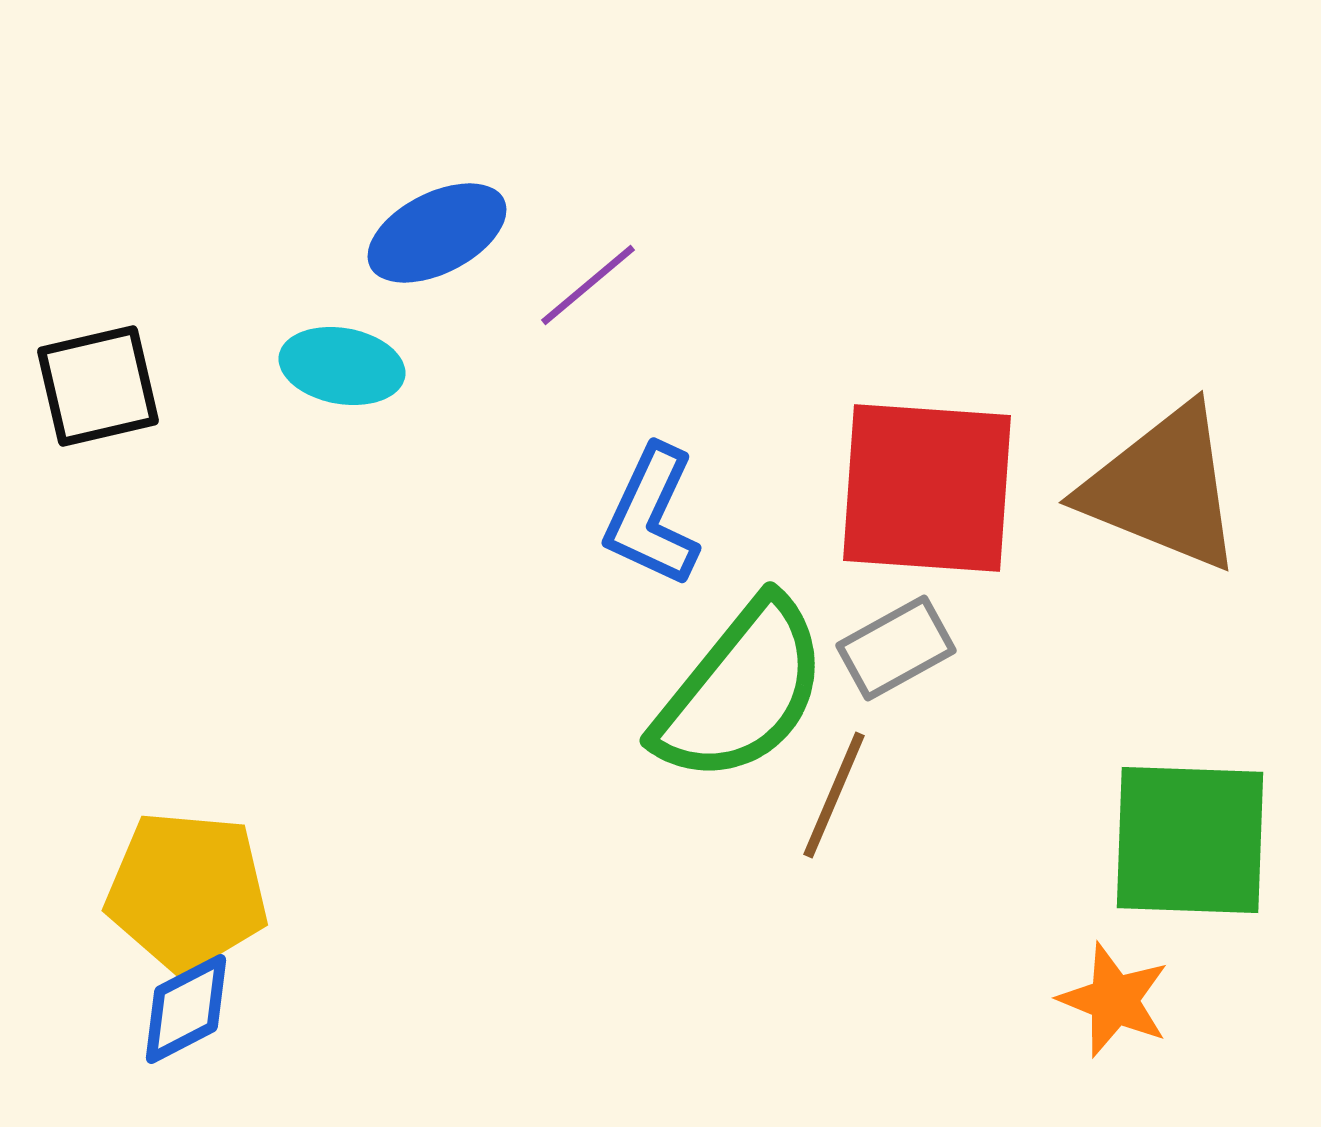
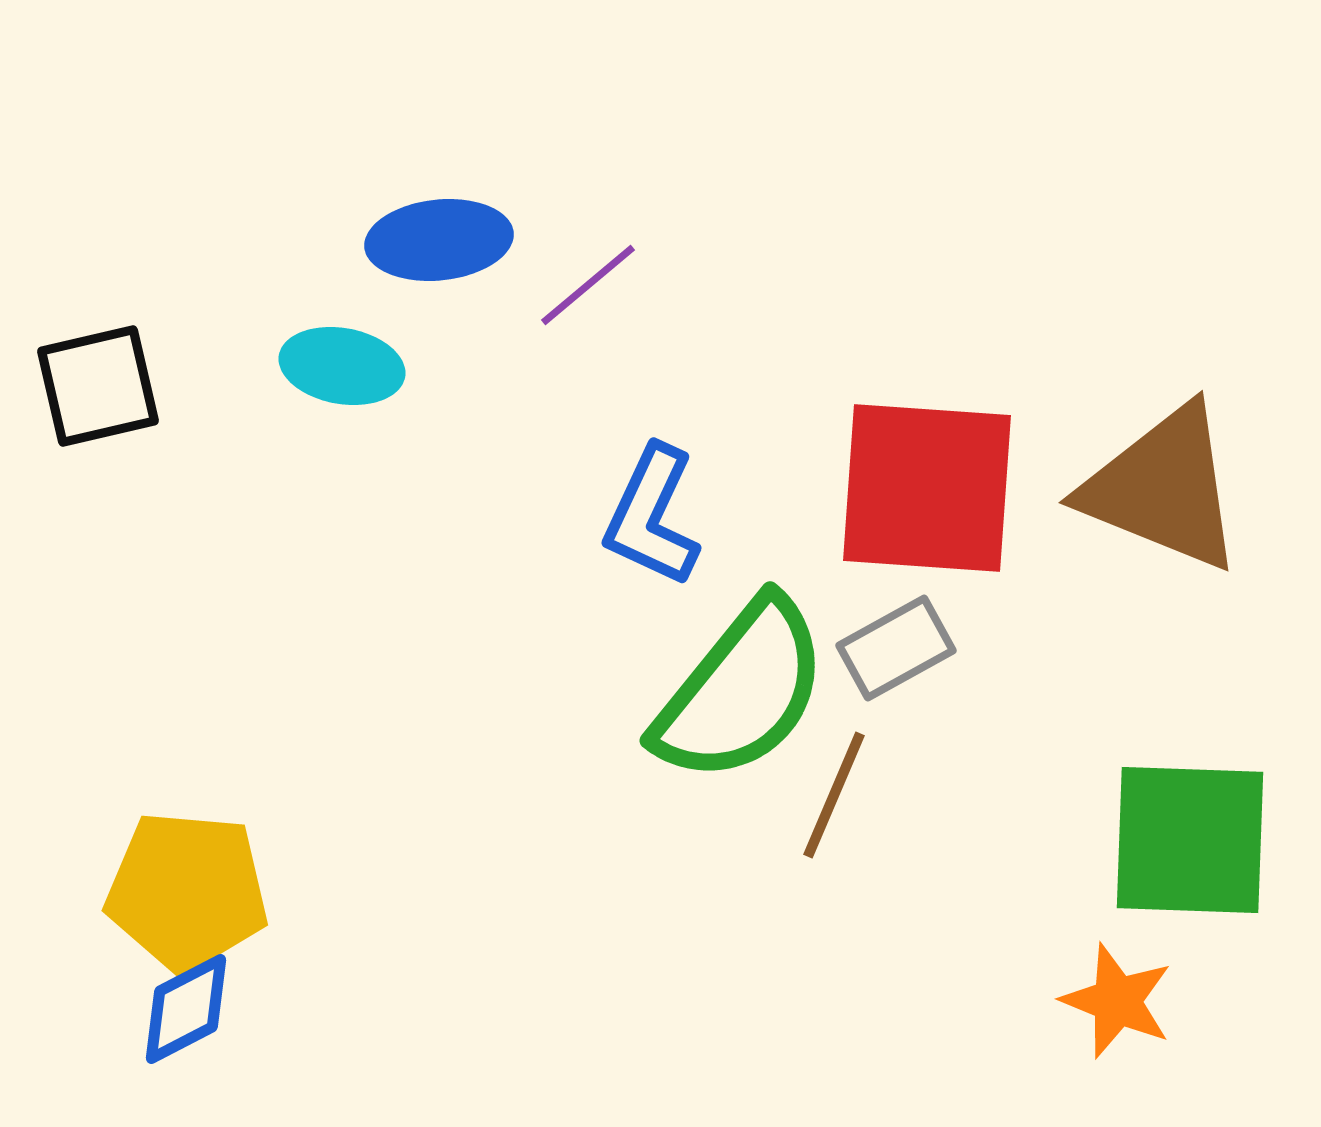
blue ellipse: moved 2 px right, 7 px down; rotated 21 degrees clockwise
orange star: moved 3 px right, 1 px down
